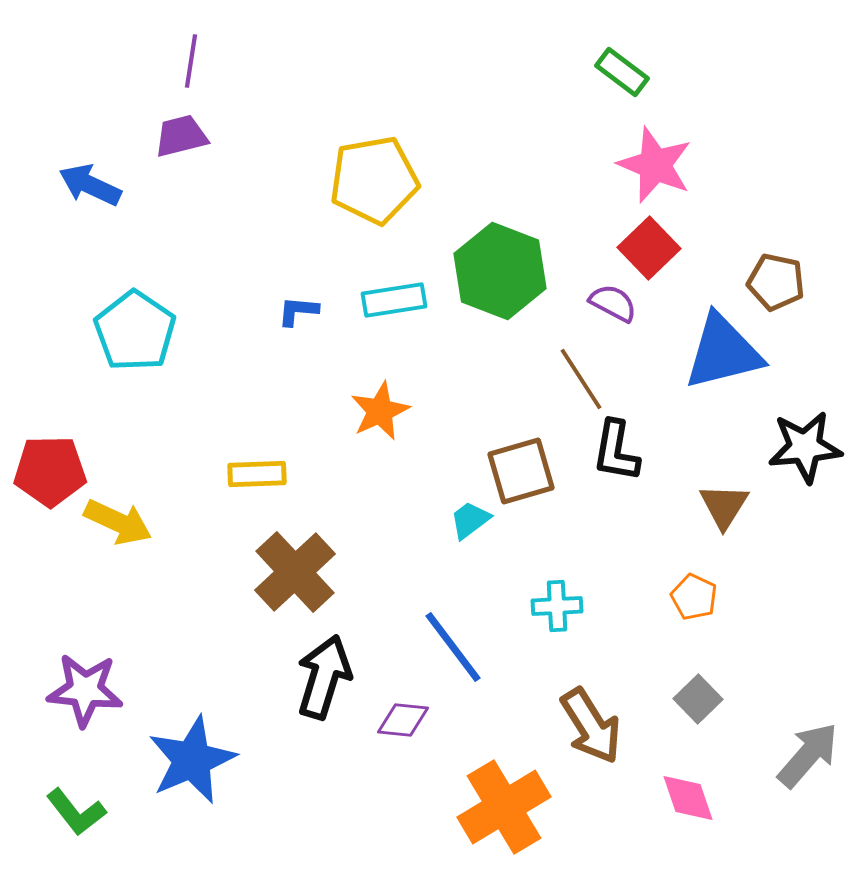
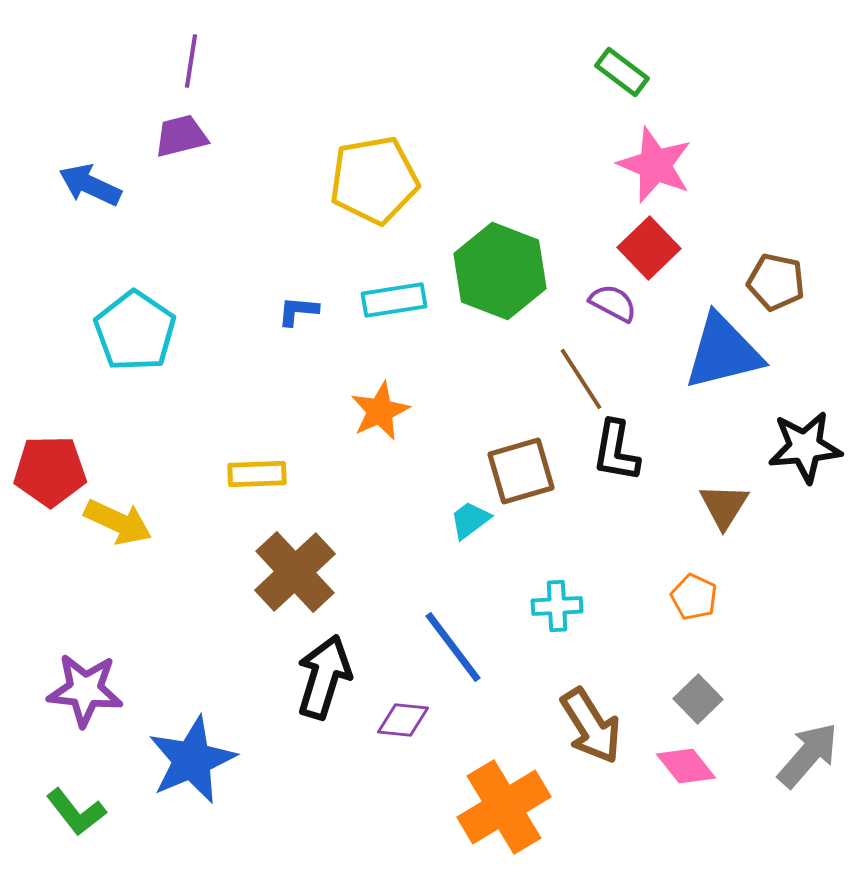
pink diamond: moved 2 px left, 32 px up; rotated 20 degrees counterclockwise
